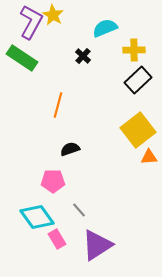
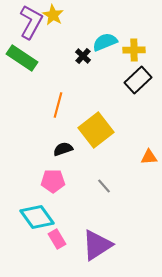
cyan semicircle: moved 14 px down
yellow square: moved 42 px left
black semicircle: moved 7 px left
gray line: moved 25 px right, 24 px up
